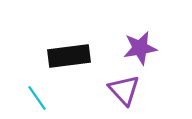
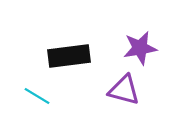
purple triangle: rotated 32 degrees counterclockwise
cyan line: moved 2 px up; rotated 24 degrees counterclockwise
